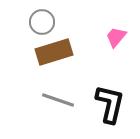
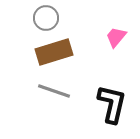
gray circle: moved 4 px right, 4 px up
gray line: moved 4 px left, 9 px up
black L-shape: moved 2 px right
